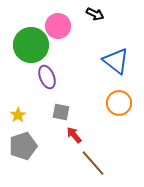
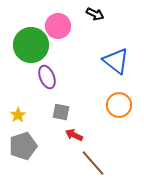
orange circle: moved 2 px down
red arrow: rotated 24 degrees counterclockwise
